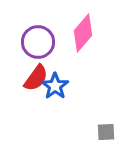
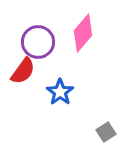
red semicircle: moved 13 px left, 7 px up
blue star: moved 5 px right, 6 px down
gray square: rotated 30 degrees counterclockwise
